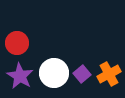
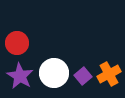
purple square: moved 1 px right, 2 px down
